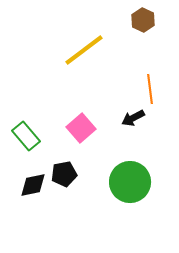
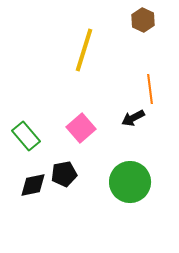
yellow line: rotated 36 degrees counterclockwise
